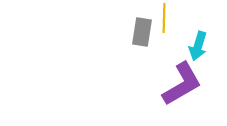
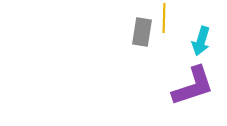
cyan arrow: moved 3 px right, 5 px up
purple L-shape: moved 11 px right, 2 px down; rotated 12 degrees clockwise
